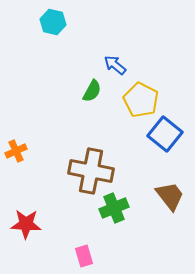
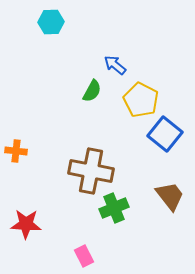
cyan hexagon: moved 2 px left; rotated 15 degrees counterclockwise
orange cross: rotated 30 degrees clockwise
pink rectangle: rotated 10 degrees counterclockwise
